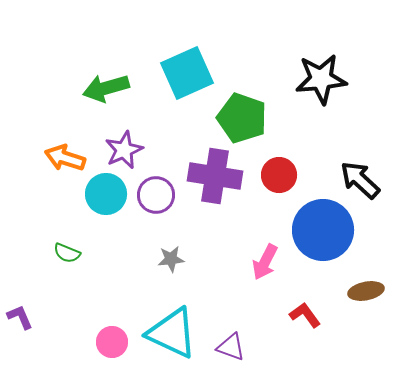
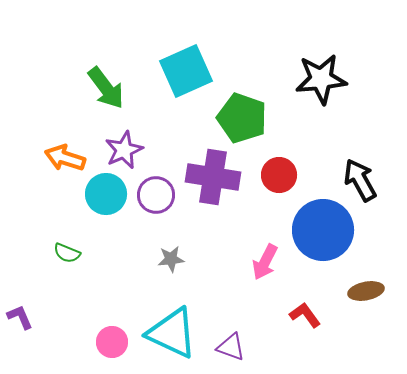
cyan square: moved 1 px left, 2 px up
green arrow: rotated 111 degrees counterclockwise
purple cross: moved 2 px left, 1 px down
black arrow: rotated 18 degrees clockwise
